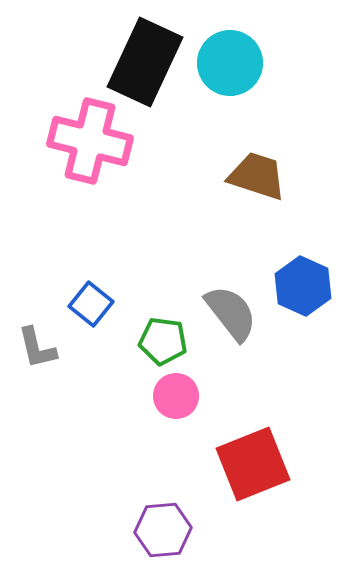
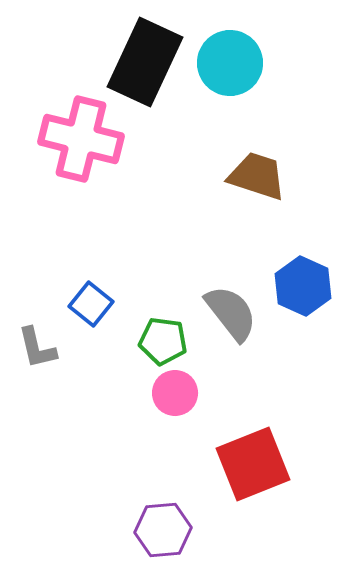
pink cross: moved 9 px left, 2 px up
pink circle: moved 1 px left, 3 px up
